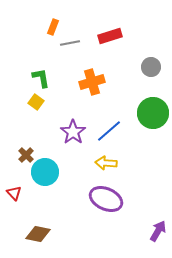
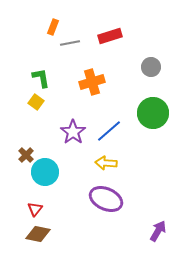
red triangle: moved 21 px right, 16 px down; rotated 21 degrees clockwise
